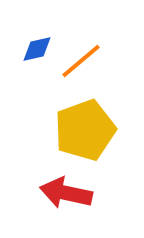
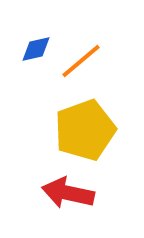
blue diamond: moved 1 px left
red arrow: moved 2 px right
